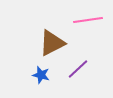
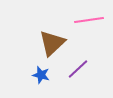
pink line: moved 1 px right
brown triangle: rotated 16 degrees counterclockwise
